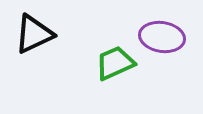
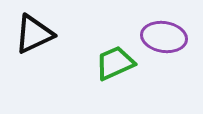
purple ellipse: moved 2 px right
